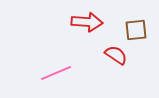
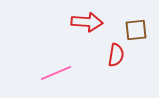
red semicircle: rotated 65 degrees clockwise
